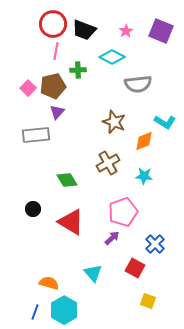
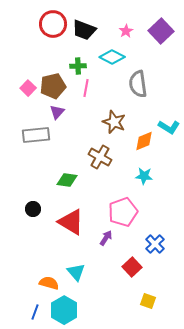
purple square: rotated 25 degrees clockwise
pink line: moved 30 px right, 37 px down
green cross: moved 4 px up
gray semicircle: rotated 88 degrees clockwise
cyan L-shape: moved 4 px right, 5 px down
brown cross: moved 8 px left, 6 px up; rotated 30 degrees counterclockwise
green diamond: rotated 50 degrees counterclockwise
purple arrow: moved 6 px left; rotated 14 degrees counterclockwise
red square: moved 3 px left, 1 px up; rotated 18 degrees clockwise
cyan triangle: moved 17 px left, 1 px up
